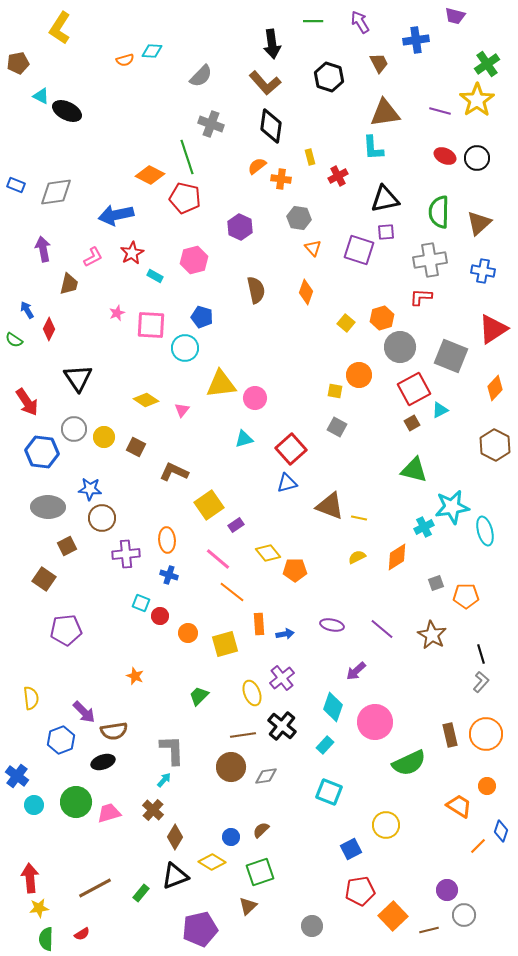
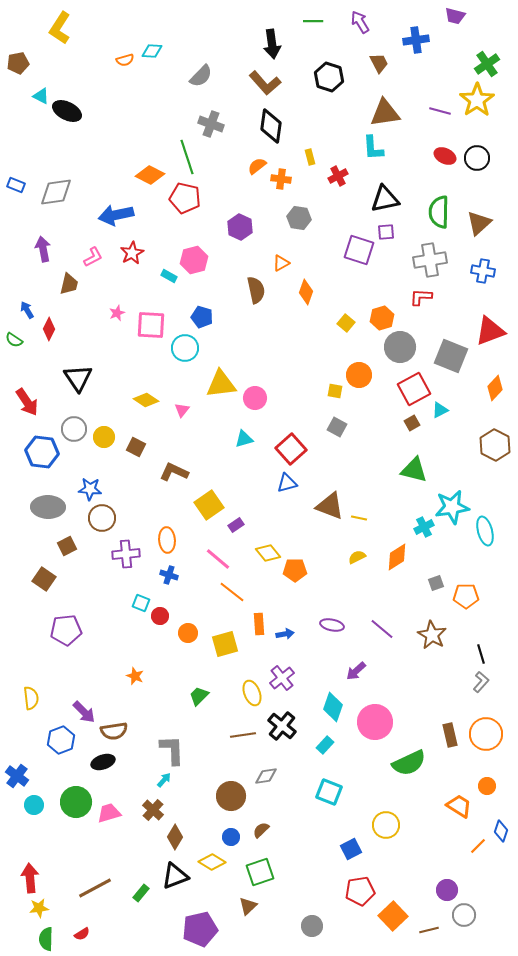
orange triangle at (313, 248): moved 32 px left, 15 px down; rotated 42 degrees clockwise
cyan rectangle at (155, 276): moved 14 px right
red triangle at (493, 329): moved 3 px left, 2 px down; rotated 12 degrees clockwise
brown circle at (231, 767): moved 29 px down
